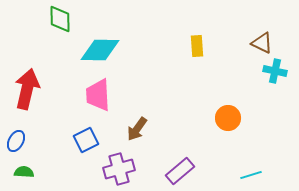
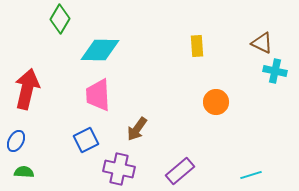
green diamond: rotated 32 degrees clockwise
orange circle: moved 12 px left, 16 px up
purple cross: rotated 28 degrees clockwise
